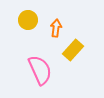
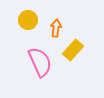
pink semicircle: moved 8 px up
